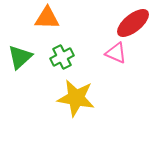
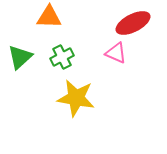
orange triangle: moved 2 px right, 1 px up
red ellipse: rotated 12 degrees clockwise
